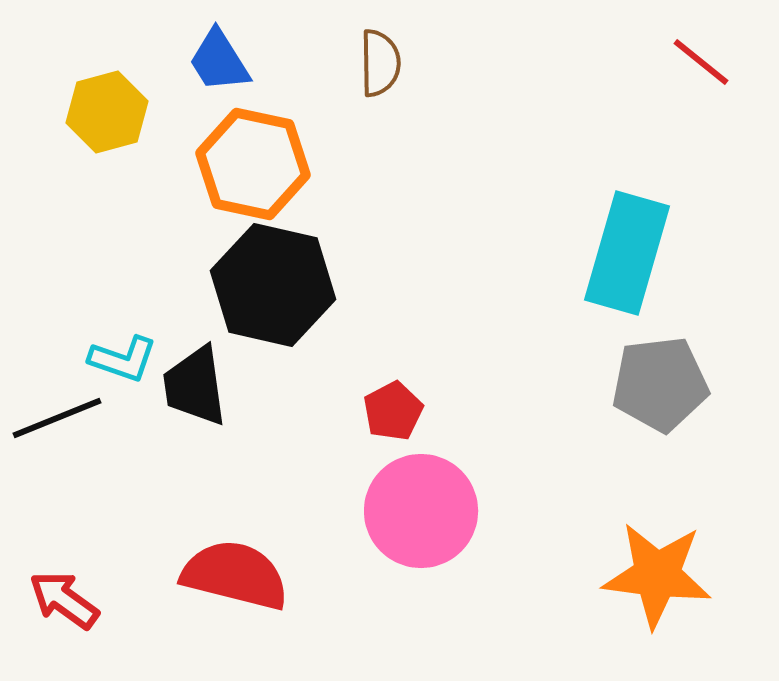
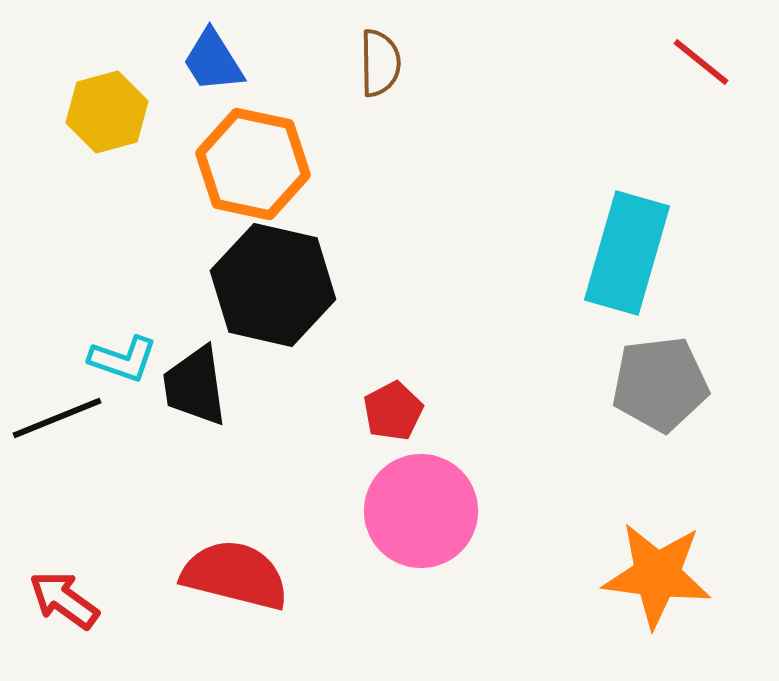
blue trapezoid: moved 6 px left
